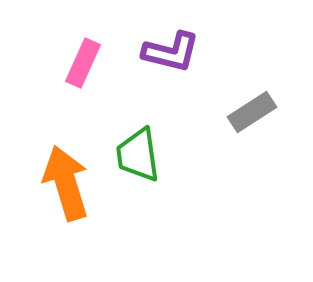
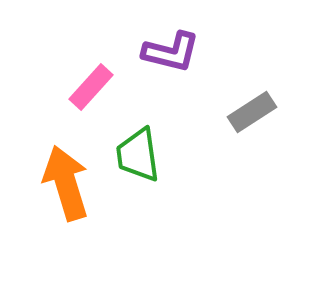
pink rectangle: moved 8 px right, 24 px down; rotated 18 degrees clockwise
